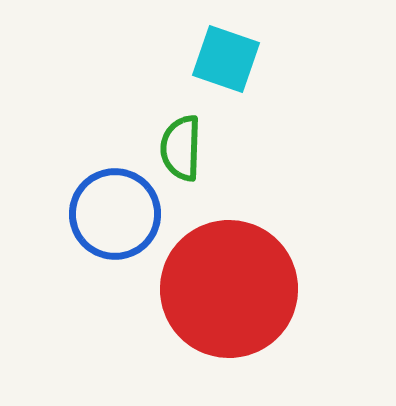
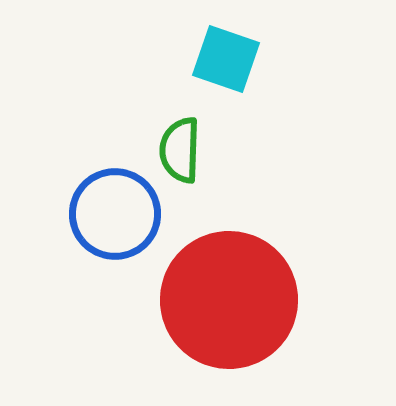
green semicircle: moved 1 px left, 2 px down
red circle: moved 11 px down
